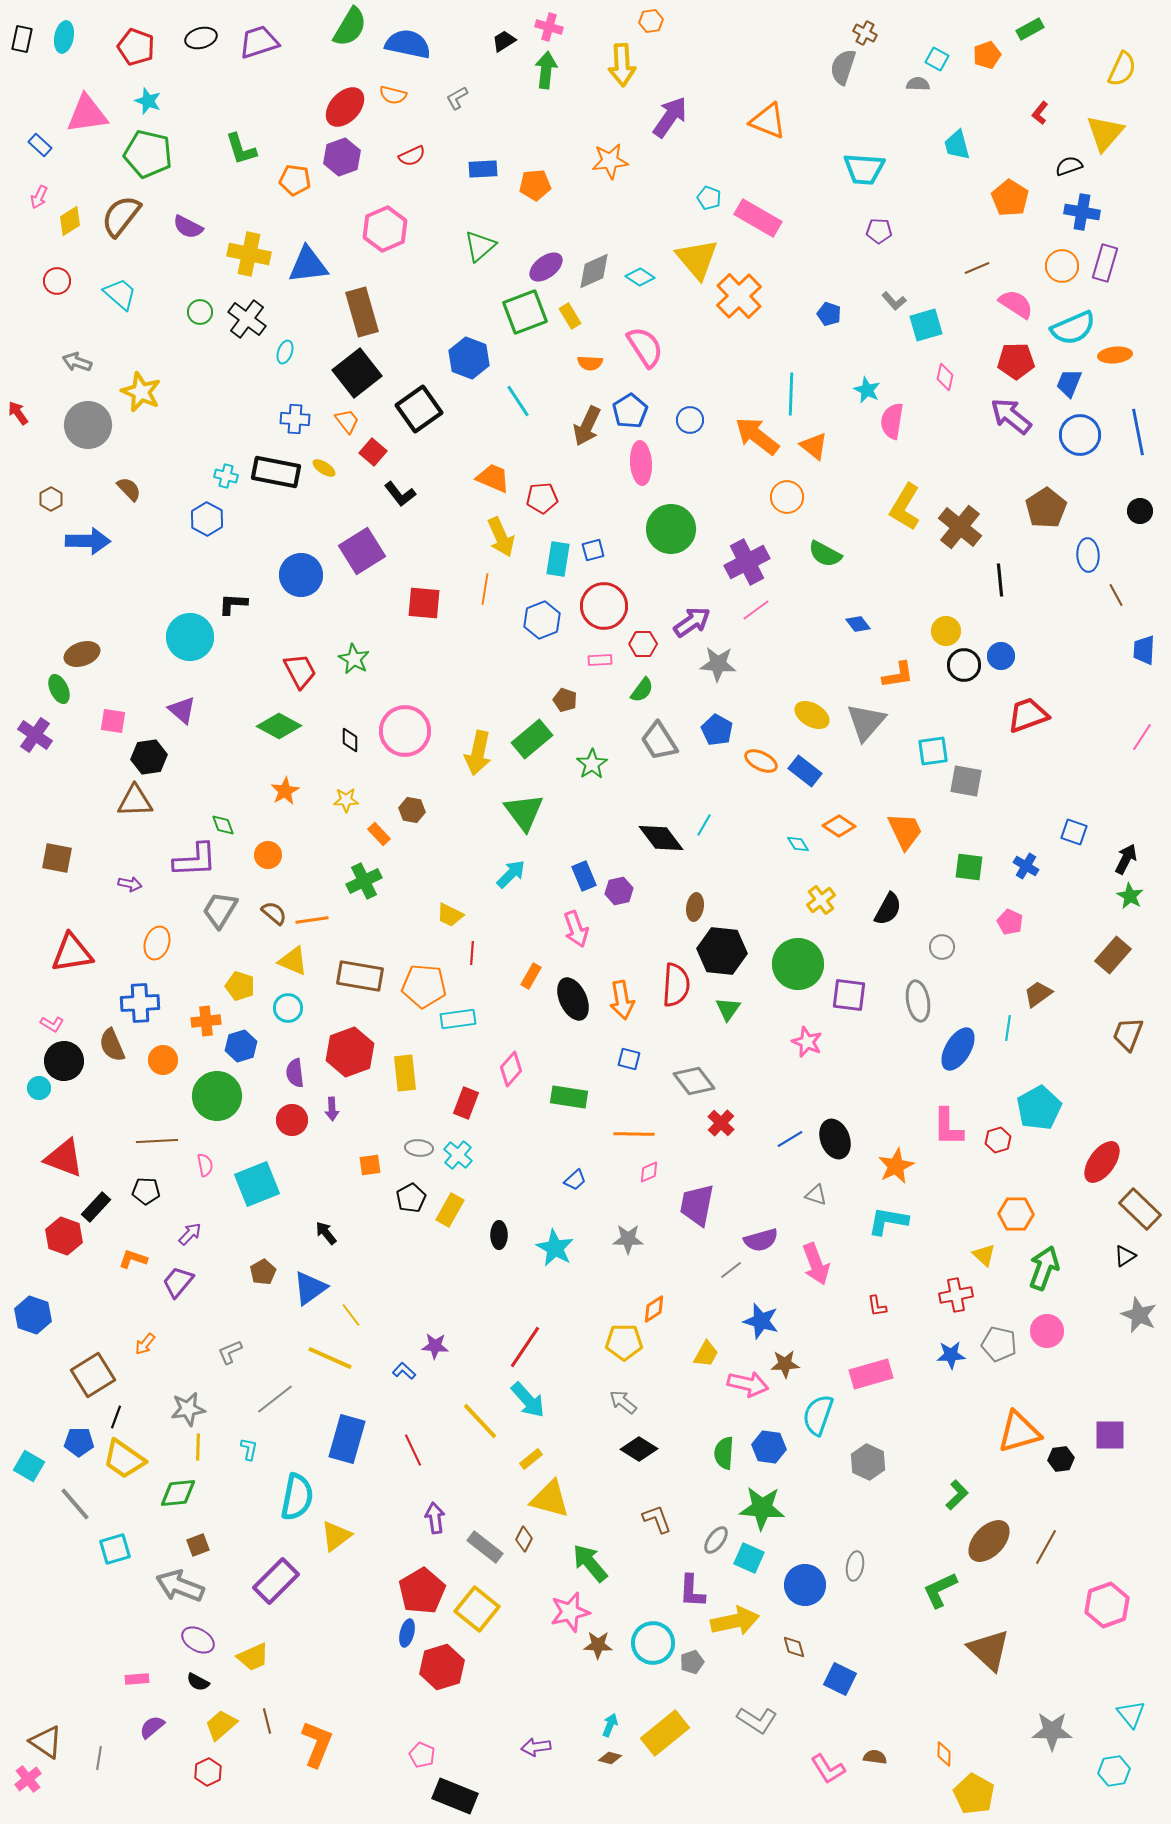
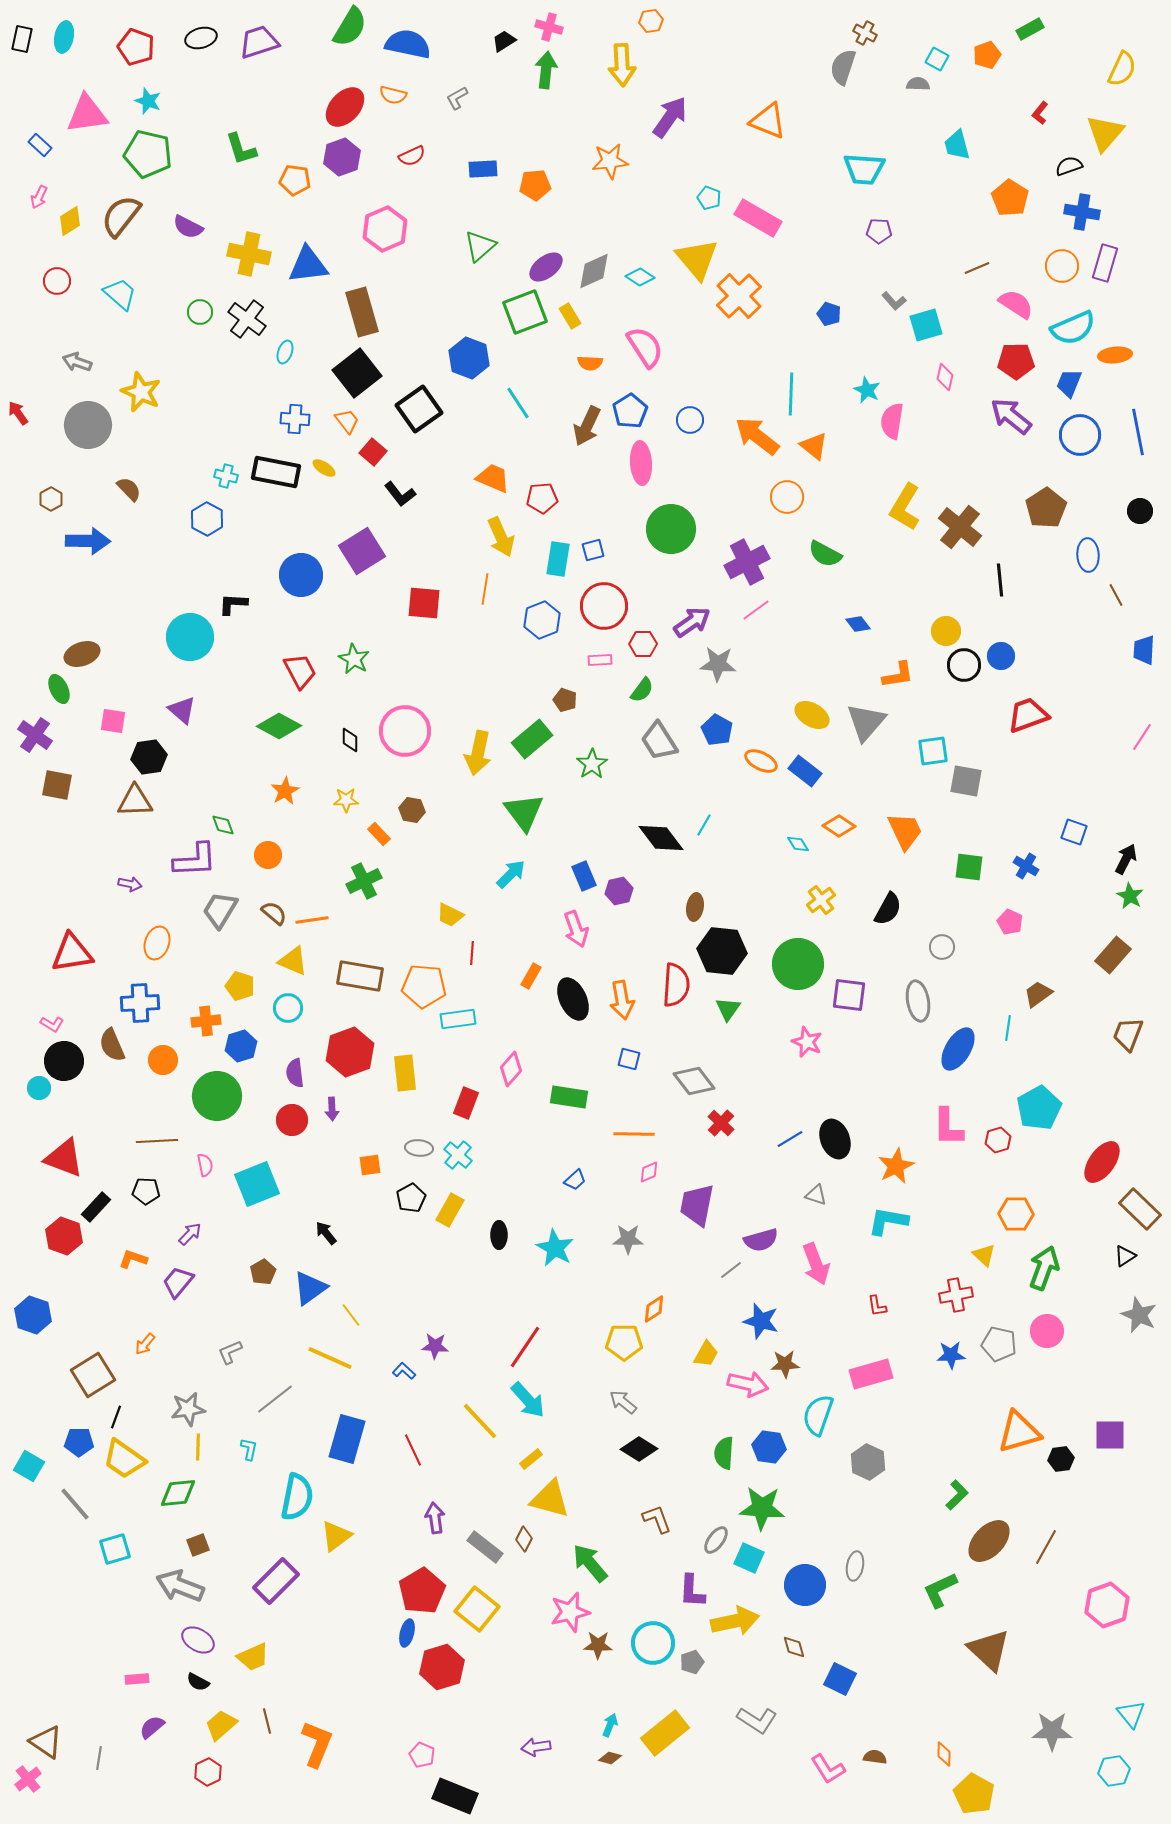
cyan line at (518, 401): moved 2 px down
brown square at (57, 858): moved 73 px up
